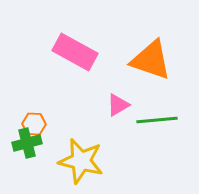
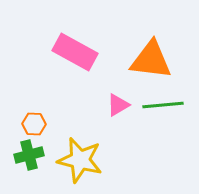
orange triangle: rotated 12 degrees counterclockwise
green line: moved 6 px right, 15 px up
green cross: moved 2 px right, 12 px down
yellow star: moved 1 px left, 1 px up
